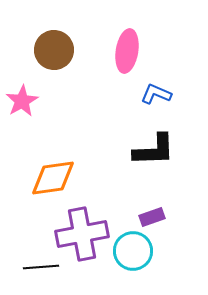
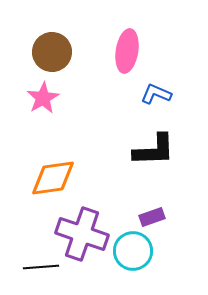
brown circle: moved 2 px left, 2 px down
pink star: moved 21 px right, 3 px up
purple cross: rotated 30 degrees clockwise
